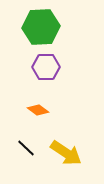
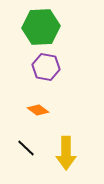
purple hexagon: rotated 12 degrees clockwise
yellow arrow: rotated 56 degrees clockwise
